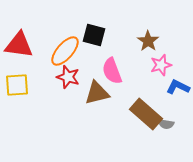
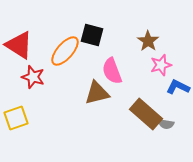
black square: moved 2 px left
red triangle: rotated 24 degrees clockwise
red star: moved 35 px left
yellow square: moved 1 px left, 33 px down; rotated 15 degrees counterclockwise
